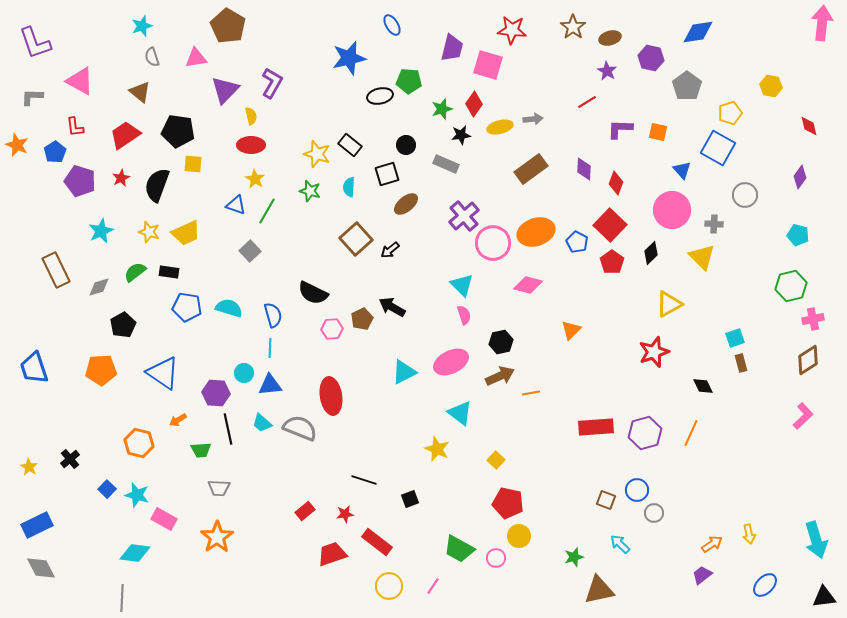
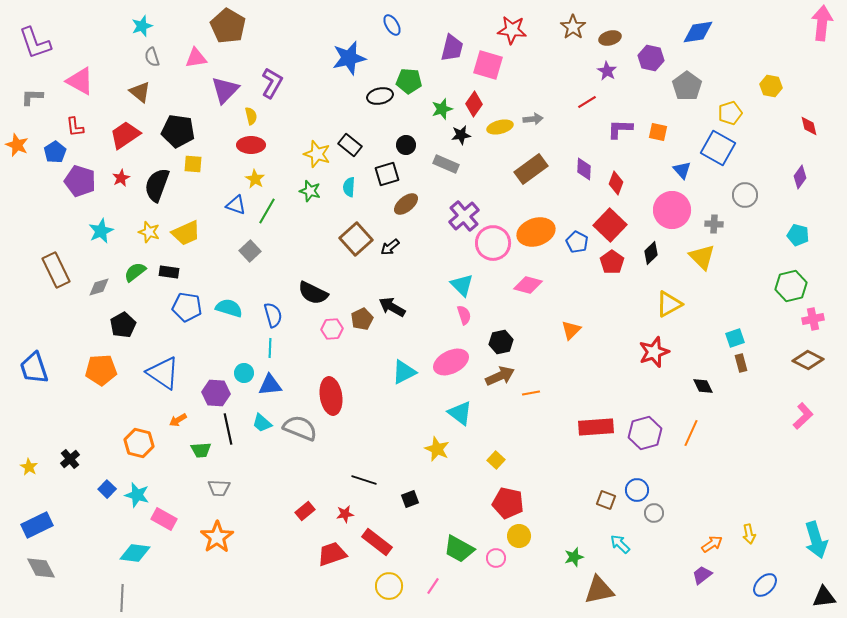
black arrow at (390, 250): moved 3 px up
brown diamond at (808, 360): rotated 60 degrees clockwise
